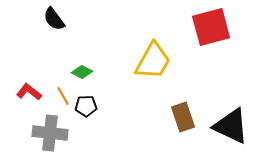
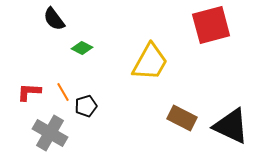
red square: moved 2 px up
yellow trapezoid: moved 3 px left, 1 px down
green diamond: moved 24 px up
red L-shape: rotated 35 degrees counterclockwise
orange line: moved 4 px up
black pentagon: rotated 15 degrees counterclockwise
brown rectangle: moved 1 px left, 1 px down; rotated 44 degrees counterclockwise
gray cross: rotated 24 degrees clockwise
